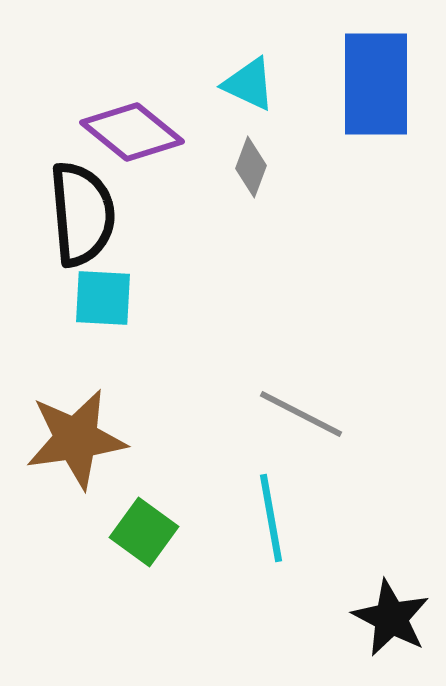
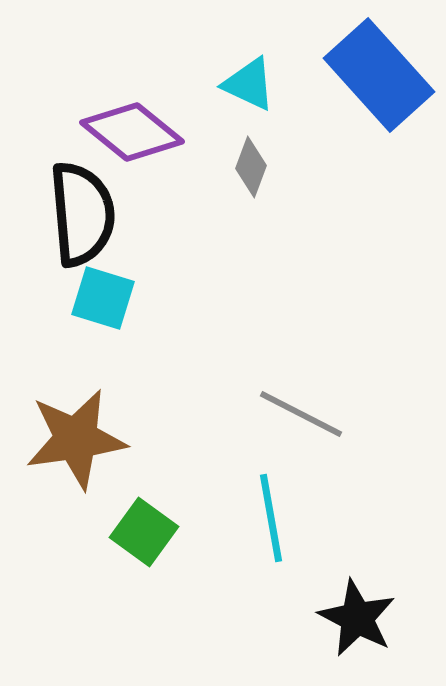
blue rectangle: moved 3 px right, 9 px up; rotated 42 degrees counterclockwise
cyan square: rotated 14 degrees clockwise
black star: moved 34 px left
